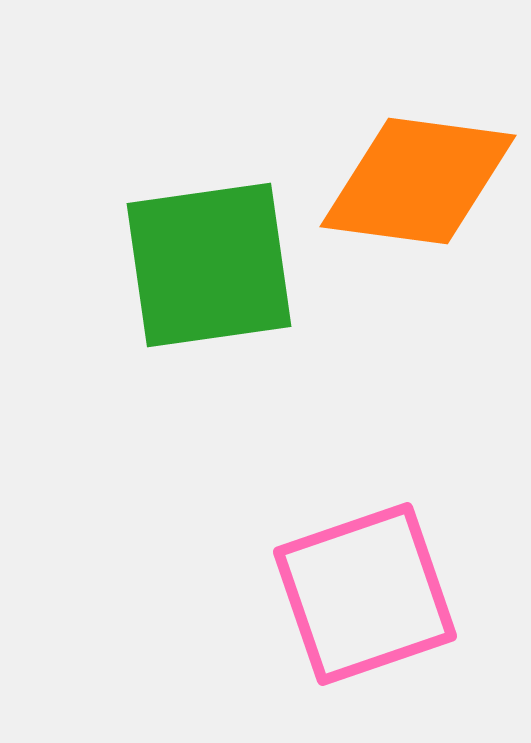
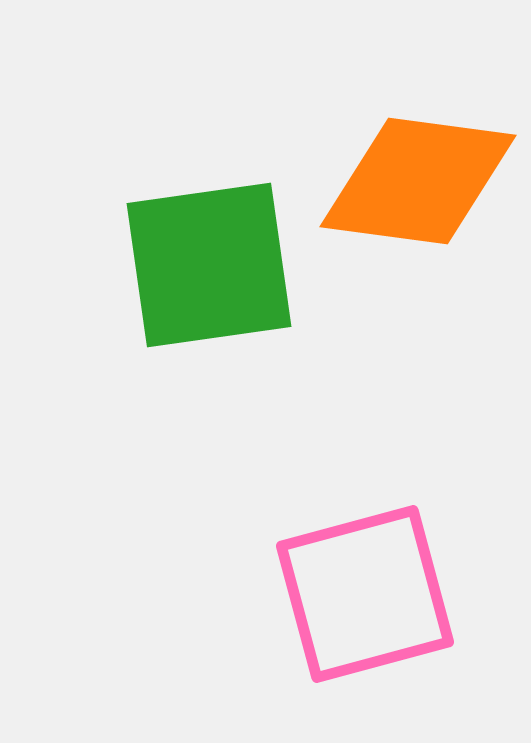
pink square: rotated 4 degrees clockwise
